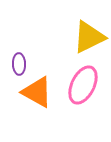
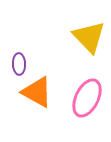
yellow triangle: rotated 48 degrees counterclockwise
pink ellipse: moved 4 px right, 13 px down
